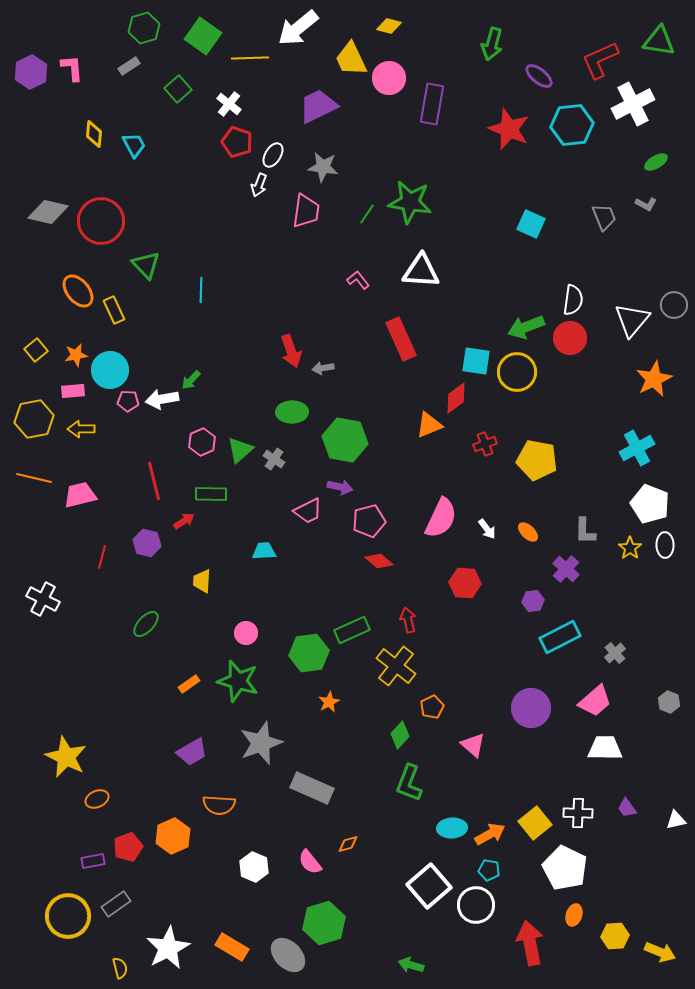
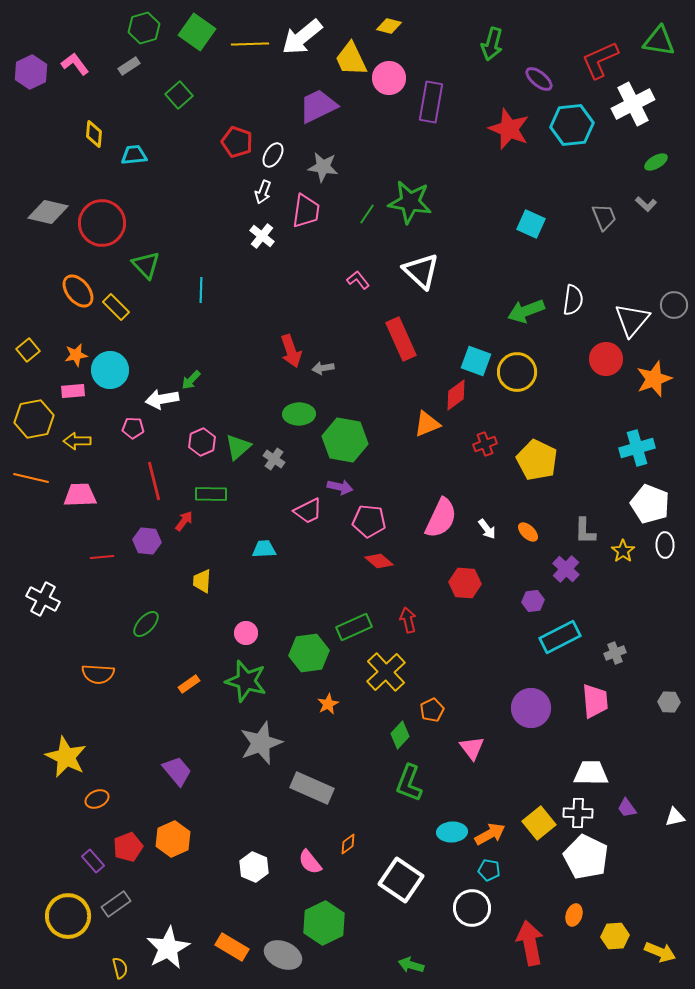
white arrow at (298, 28): moved 4 px right, 9 px down
green square at (203, 36): moved 6 px left, 4 px up
yellow line at (250, 58): moved 14 px up
pink L-shape at (72, 68): moved 3 px right, 4 px up; rotated 32 degrees counterclockwise
purple ellipse at (539, 76): moved 3 px down
green square at (178, 89): moved 1 px right, 6 px down
white cross at (229, 104): moved 33 px right, 132 px down
purple rectangle at (432, 104): moved 1 px left, 2 px up
cyan trapezoid at (134, 145): moved 10 px down; rotated 68 degrees counterclockwise
white arrow at (259, 185): moved 4 px right, 7 px down
gray L-shape at (646, 204): rotated 15 degrees clockwise
red circle at (101, 221): moved 1 px right, 2 px down
white triangle at (421, 271): rotated 39 degrees clockwise
yellow rectangle at (114, 310): moved 2 px right, 3 px up; rotated 20 degrees counterclockwise
green arrow at (526, 327): moved 16 px up
red circle at (570, 338): moved 36 px right, 21 px down
yellow square at (36, 350): moved 8 px left
cyan square at (476, 361): rotated 12 degrees clockwise
orange star at (654, 379): rotated 6 degrees clockwise
red diamond at (456, 398): moved 3 px up
pink pentagon at (128, 401): moved 5 px right, 27 px down
green ellipse at (292, 412): moved 7 px right, 2 px down
orange triangle at (429, 425): moved 2 px left, 1 px up
yellow arrow at (81, 429): moved 4 px left, 12 px down
cyan cross at (637, 448): rotated 12 degrees clockwise
green triangle at (240, 450): moved 2 px left, 3 px up
yellow pentagon at (537, 460): rotated 15 degrees clockwise
orange line at (34, 478): moved 3 px left
pink trapezoid at (80, 495): rotated 12 degrees clockwise
red arrow at (184, 521): rotated 20 degrees counterclockwise
pink pentagon at (369, 521): rotated 20 degrees clockwise
purple hexagon at (147, 543): moved 2 px up; rotated 8 degrees counterclockwise
yellow star at (630, 548): moved 7 px left, 3 px down
cyan trapezoid at (264, 551): moved 2 px up
red line at (102, 557): rotated 70 degrees clockwise
green rectangle at (352, 630): moved 2 px right, 3 px up
gray cross at (615, 653): rotated 20 degrees clockwise
yellow cross at (396, 666): moved 10 px left, 6 px down; rotated 9 degrees clockwise
green star at (238, 681): moved 8 px right
pink trapezoid at (595, 701): rotated 54 degrees counterclockwise
orange star at (329, 702): moved 1 px left, 2 px down
gray hexagon at (669, 702): rotated 20 degrees counterclockwise
orange pentagon at (432, 707): moved 3 px down
pink triangle at (473, 745): moved 1 px left, 3 px down; rotated 12 degrees clockwise
white trapezoid at (605, 748): moved 14 px left, 25 px down
purple trapezoid at (192, 752): moved 15 px left, 19 px down; rotated 100 degrees counterclockwise
orange semicircle at (219, 805): moved 121 px left, 131 px up
white triangle at (676, 820): moved 1 px left, 3 px up
yellow square at (535, 823): moved 4 px right
cyan ellipse at (452, 828): moved 4 px down
orange hexagon at (173, 836): moved 3 px down
orange diamond at (348, 844): rotated 20 degrees counterclockwise
purple rectangle at (93, 861): rotated 60 degrees clockwise
white pentagon at (565, 868): moved 21 px right, 11 px up
white square at (429, 886): moved 28 px left, 6 px up; rotated 15 degrees counterclockwise
white circle at (476, 905): moved 4 px left, 3 px down
green hexagon at (324, 923): rotated 9 degrees counterclockwise
gray ellipse at (288, 955): moved 5 px left; rotated 21 degrees counterclockwise
